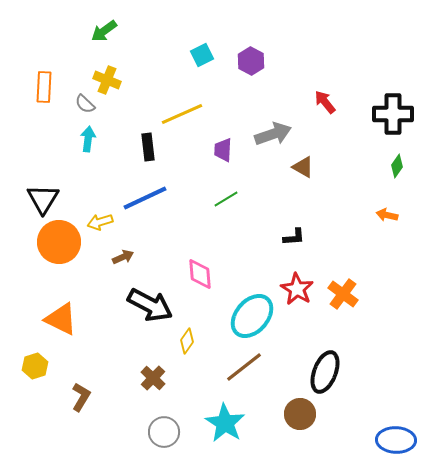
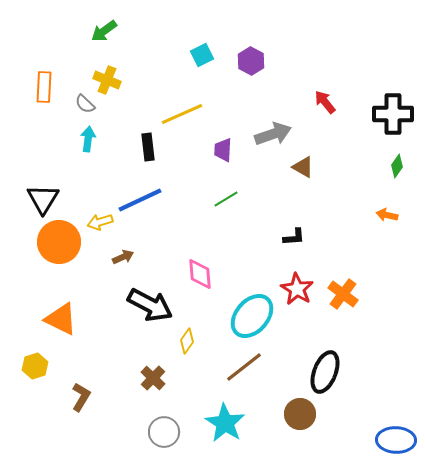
blue line: moved 5 px left, 2 px down
